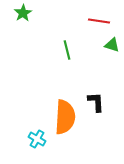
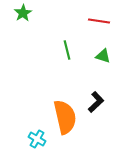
green triangle: moved 9 px left, 11 px down
black L-shape: rotated 50 degrees clockwise
orange semicircle: rotated 16 degrees counterclockwise
